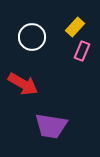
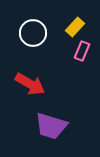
white circle: moved 1 px right, 4 px up
red arrow: moved 7 px right
purple trapezoid: rotated 8 degrees clockwise
